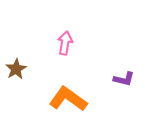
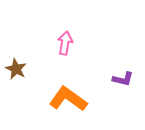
brown star: rotated 15 degrees counterclockwise
purple L-shape: moved 1 px left
